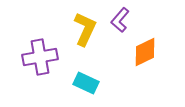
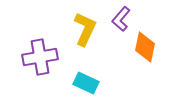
purple L-shape: moved 1 px right, 1 px up
orange diamond: moved 5 px up; rotated 52 degrees counterclockwise
